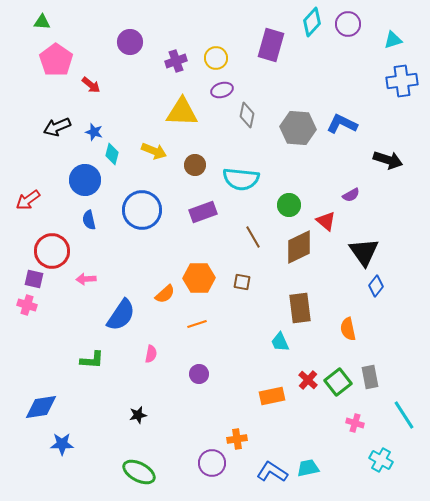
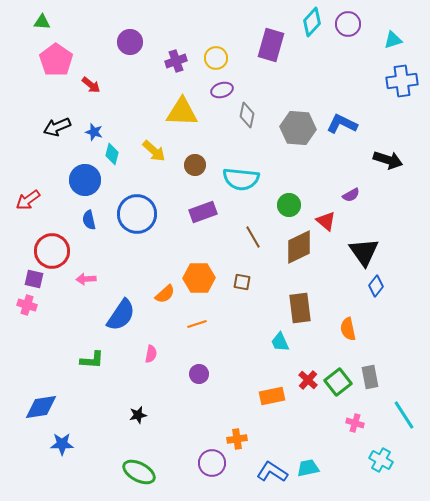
yellow arrow at (154, 151): rotated 20 degrees clockwise
blue circle at (142, 210): moved 5 px left, 4 px down
